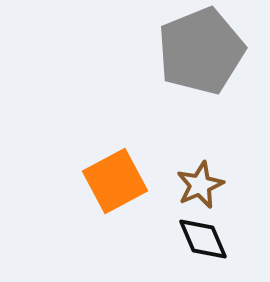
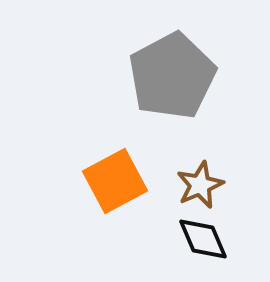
gray pentagon: moved 29 px left, 25 px down; rotated 6 degrees counterclockwise
